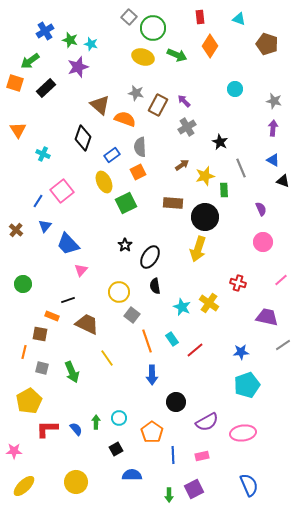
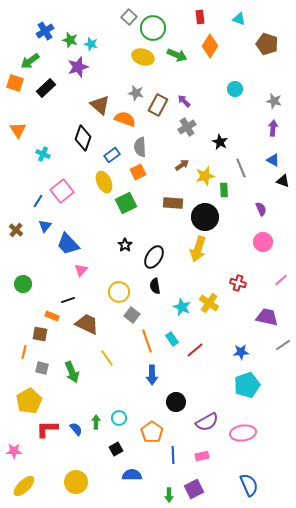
black ellipse at (150, 257): moved 4 px right
